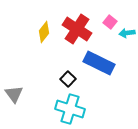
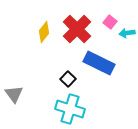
red cross: rotated 12 degrees clockwise
